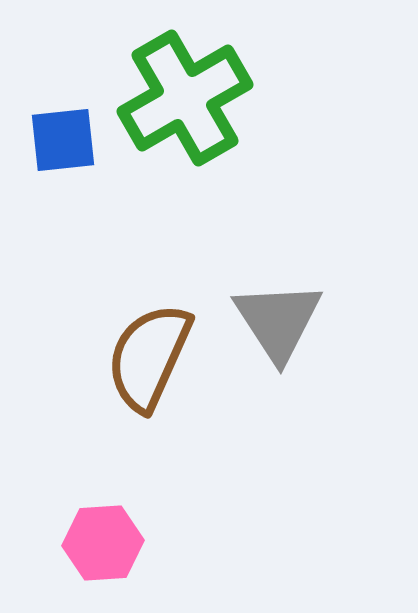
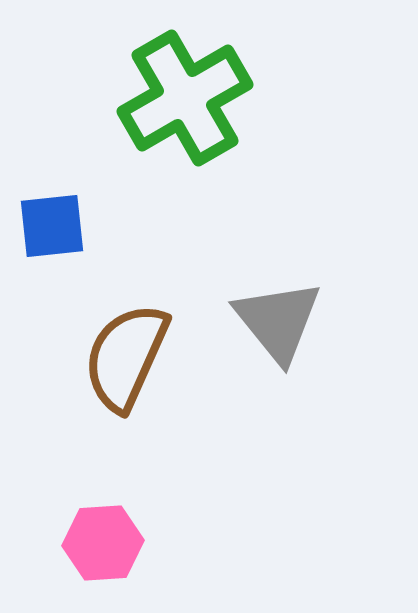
blue square: moved 11 px left, 86 px down
gray triangle: rotated 6 degrees counterclockwise
brown semicircle: moved 23 px left
